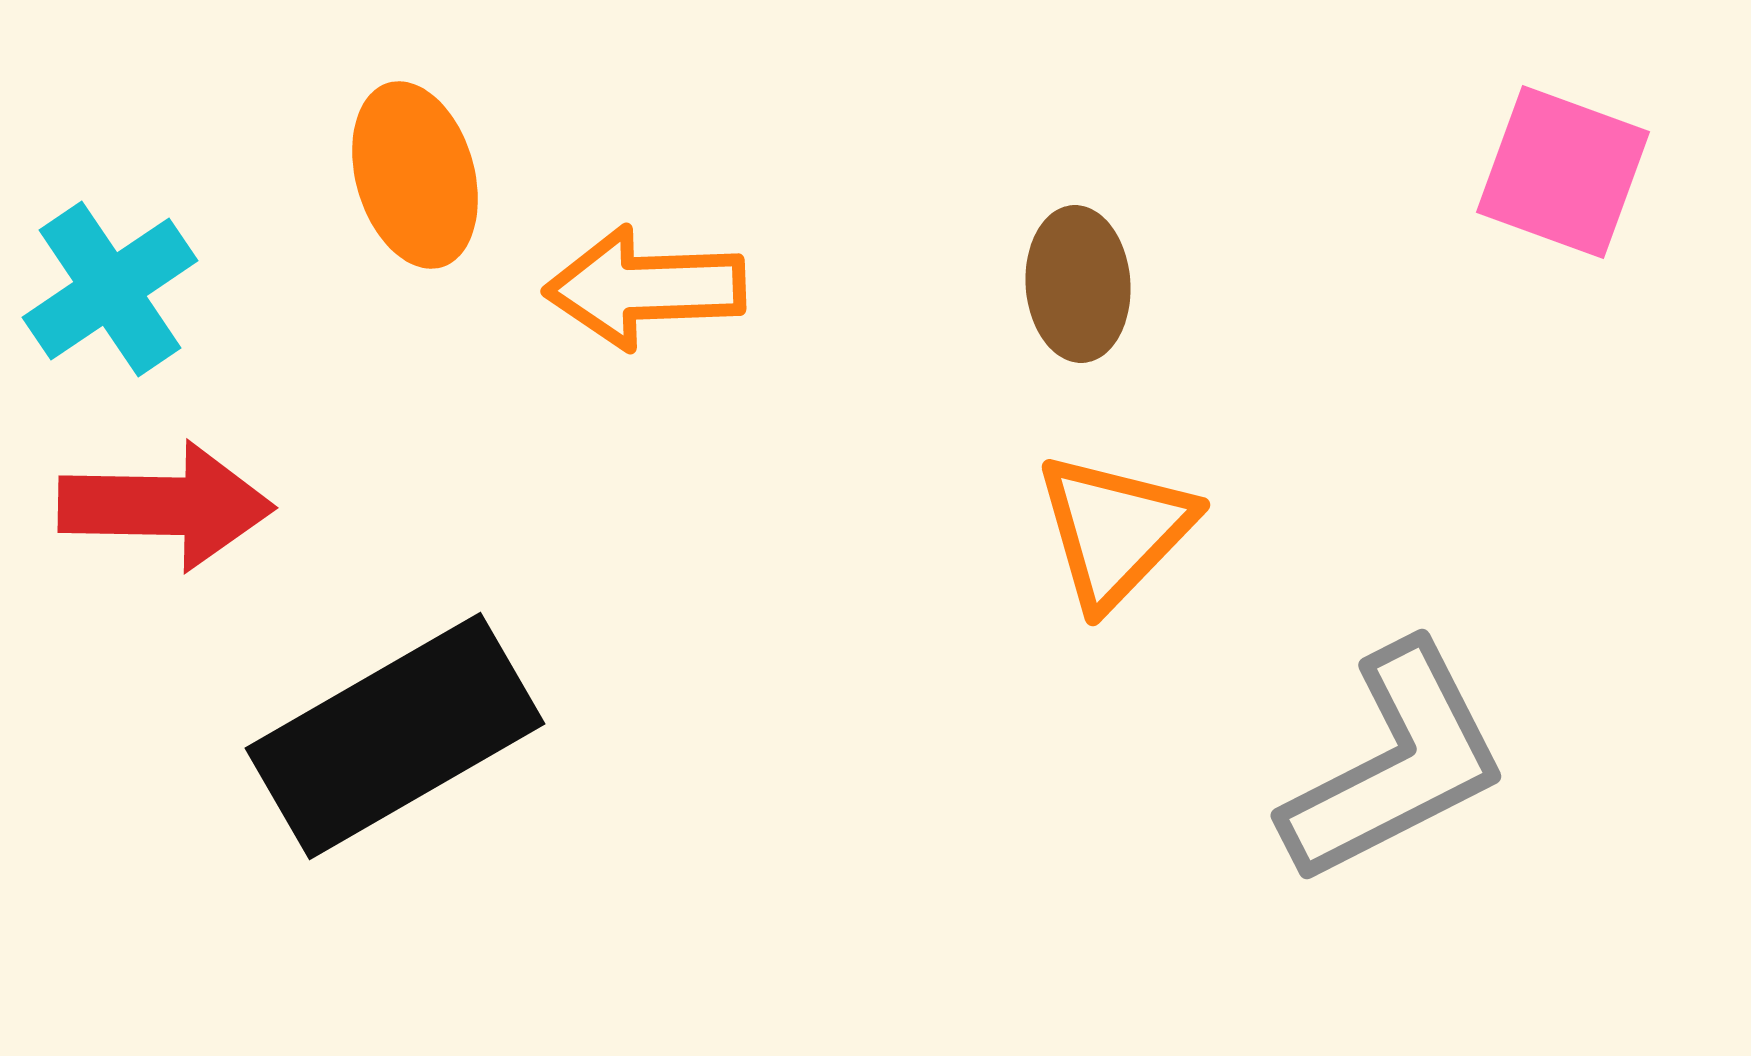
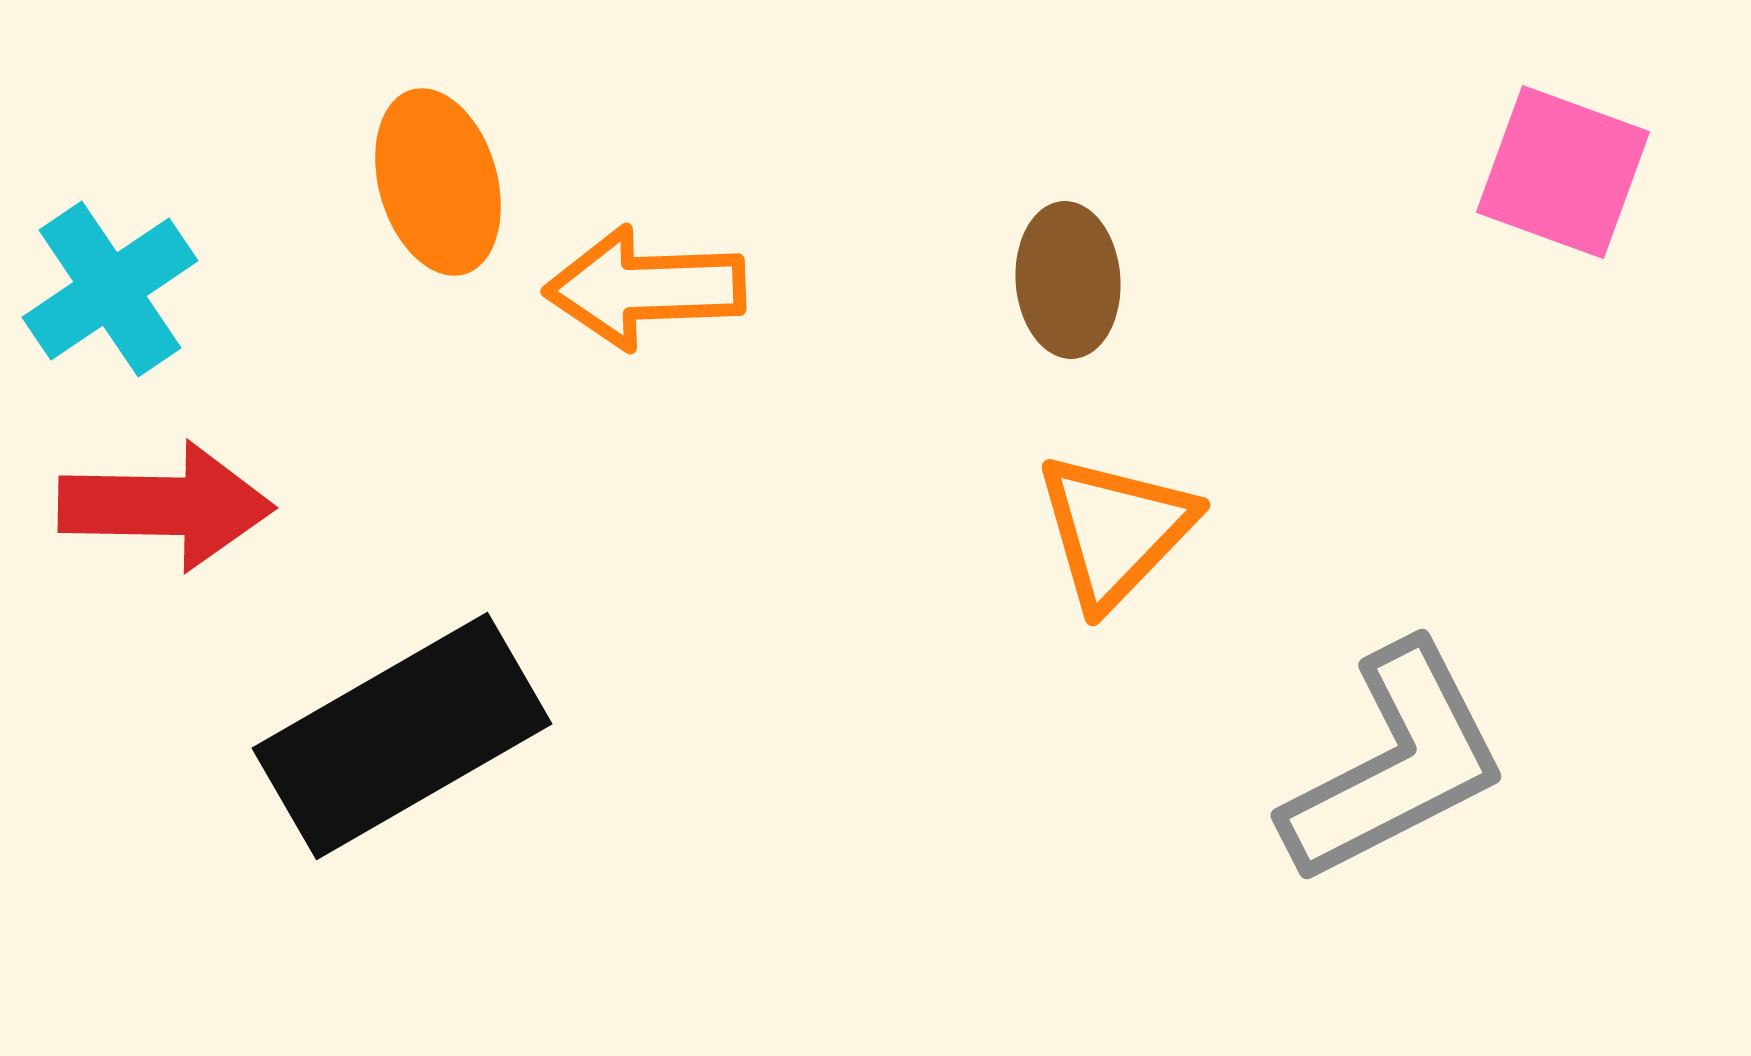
orange ellipse: moved 23 px right, 7 px down
brown ellipse: moved 10 px left, 4 px up
black rectangle: moved 7 px right
